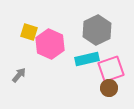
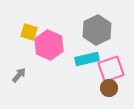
pink hexagon: moved 1 px left, 1 px down
